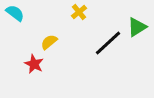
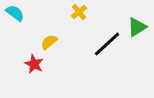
black line: moved 1 px left, 1 px down
